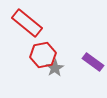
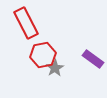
red rectangle: moved 1 px left; rotated 24 degrees clockwise
purple rectangle: moved 3 px up
